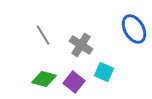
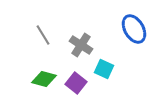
cyan square: moved 3 px up
purple square: moved 2 px right, 1 px down
